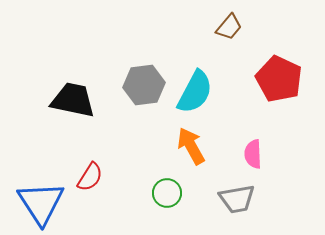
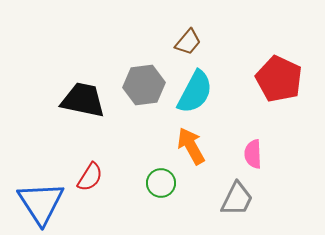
brown trapezoid: moved 41 px left, 15 px down
black trapezoid: moved 10 px right
green circle: moved 6 px left, 10 px up
gray trapezoid: rotated 54 degrees counterclockwise
